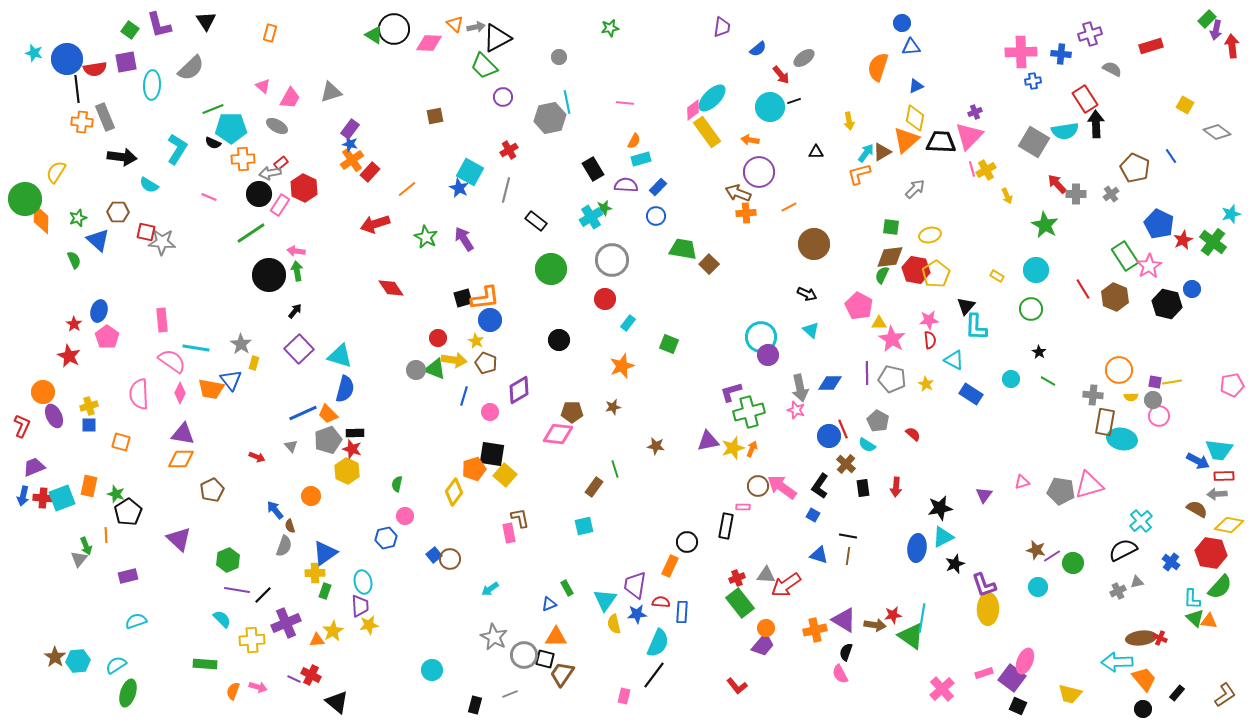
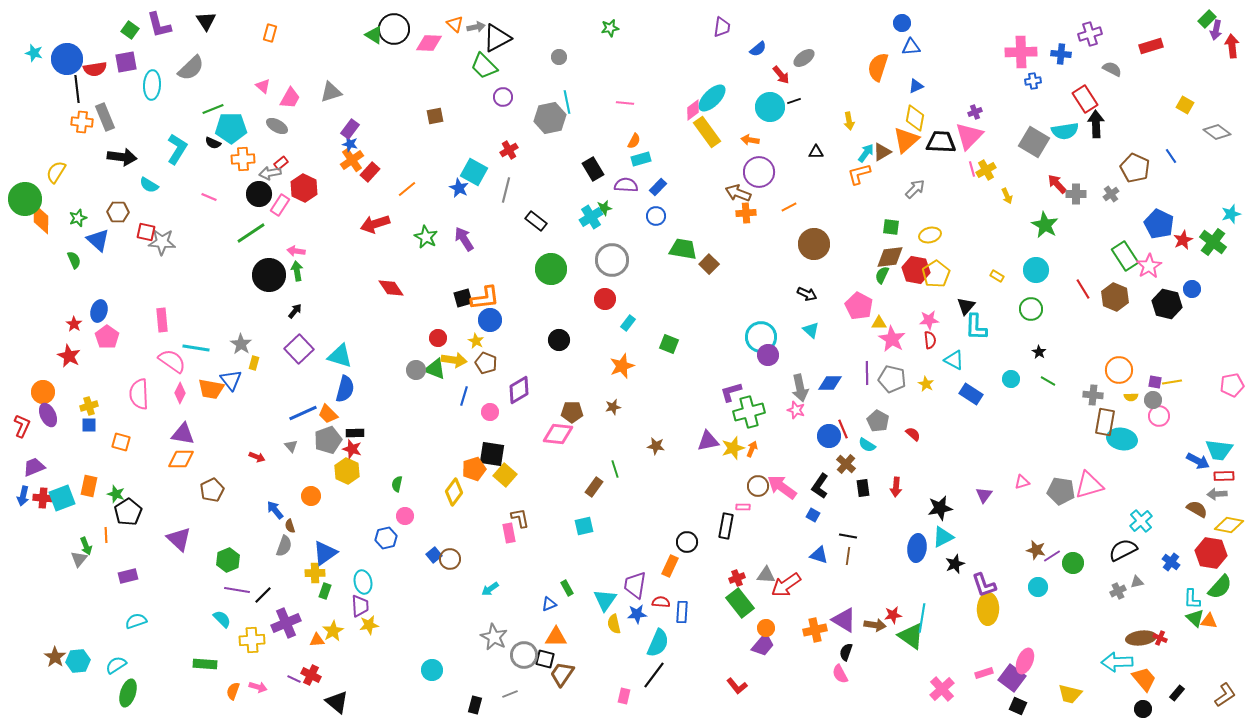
cyan square at (470, 172): moved 4 px right
purple ellipse at (54, 416): moved 6 px left, 1 px up
